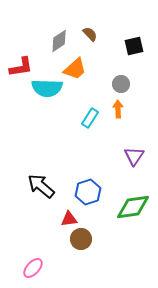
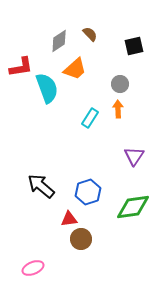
gray circle: moved 1 px left
cyan semicircle: rotated 112 degrees counterclockwise
pink ellipse: rotated 25 degrees clockwise
